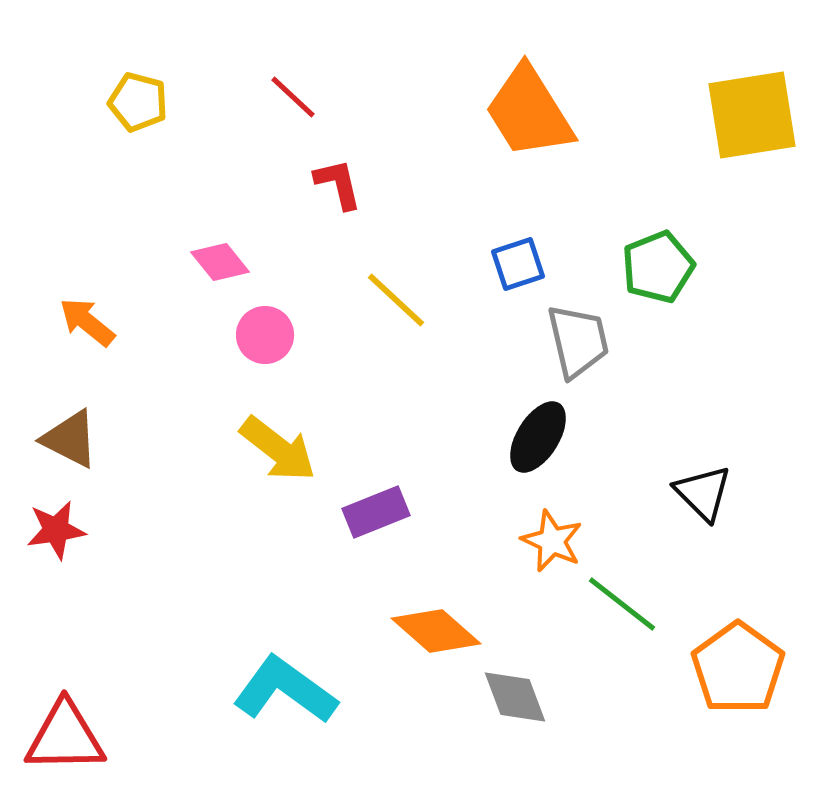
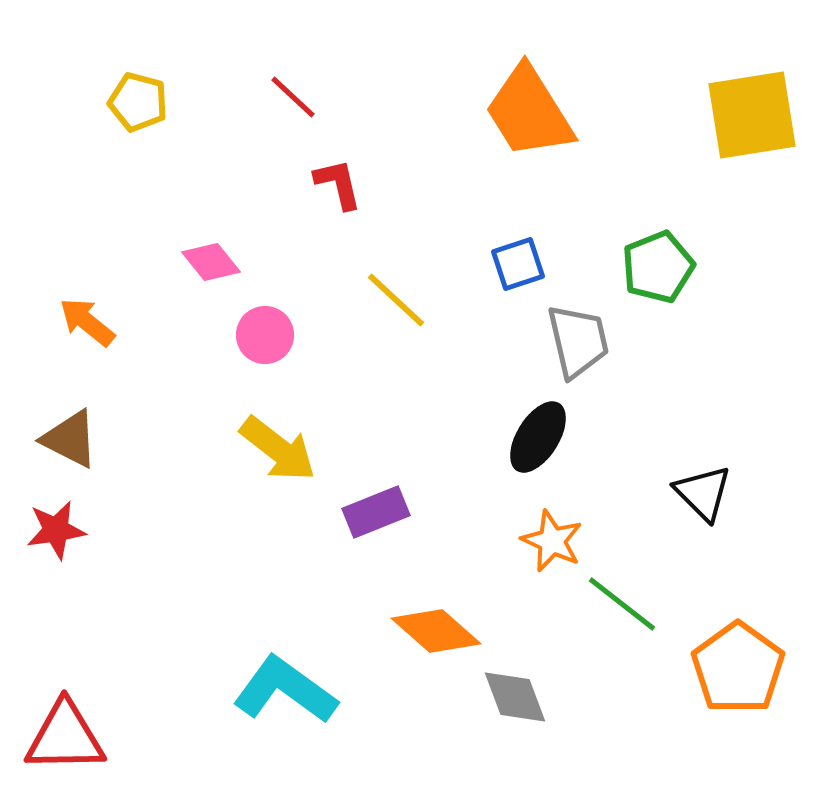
pink diamond: moved 9 px left
